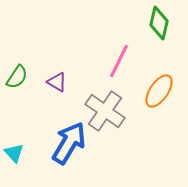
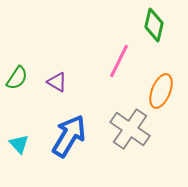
green diamond: moved 5 px left, 2 px down
green semicircle: moved 1 px down
orange ellipse: moved 2 px right; rotated 12 degrees counterclockwise
gray cross: moved 25 px right, 18 px down
blue arrow: moved 7 px up
cyan triangle: moved 5 px right, 9 px up
